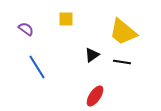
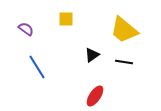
yellow trapezoid: moved 1 px right, 2 px up
black line: moved 2 px right
